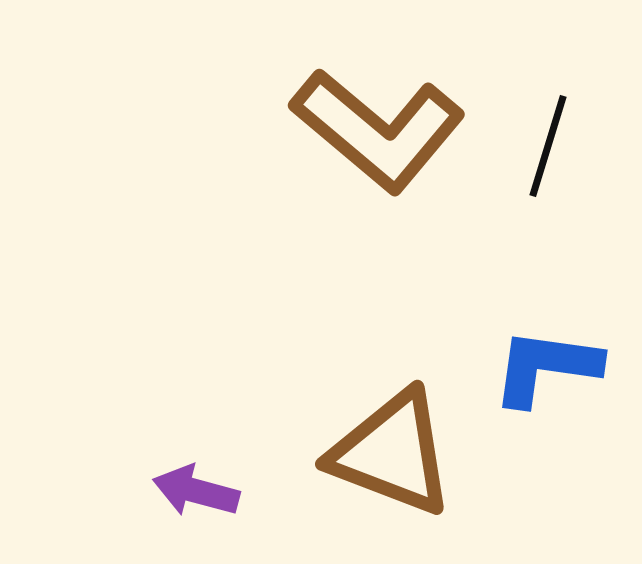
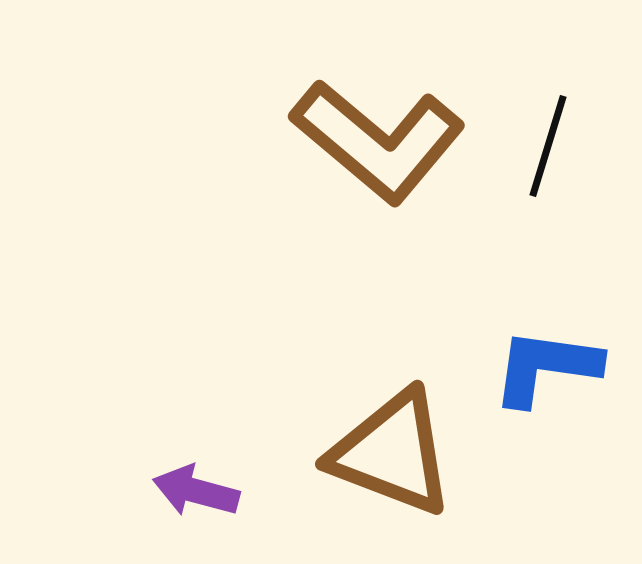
brown L-shape: moved 11 px down
